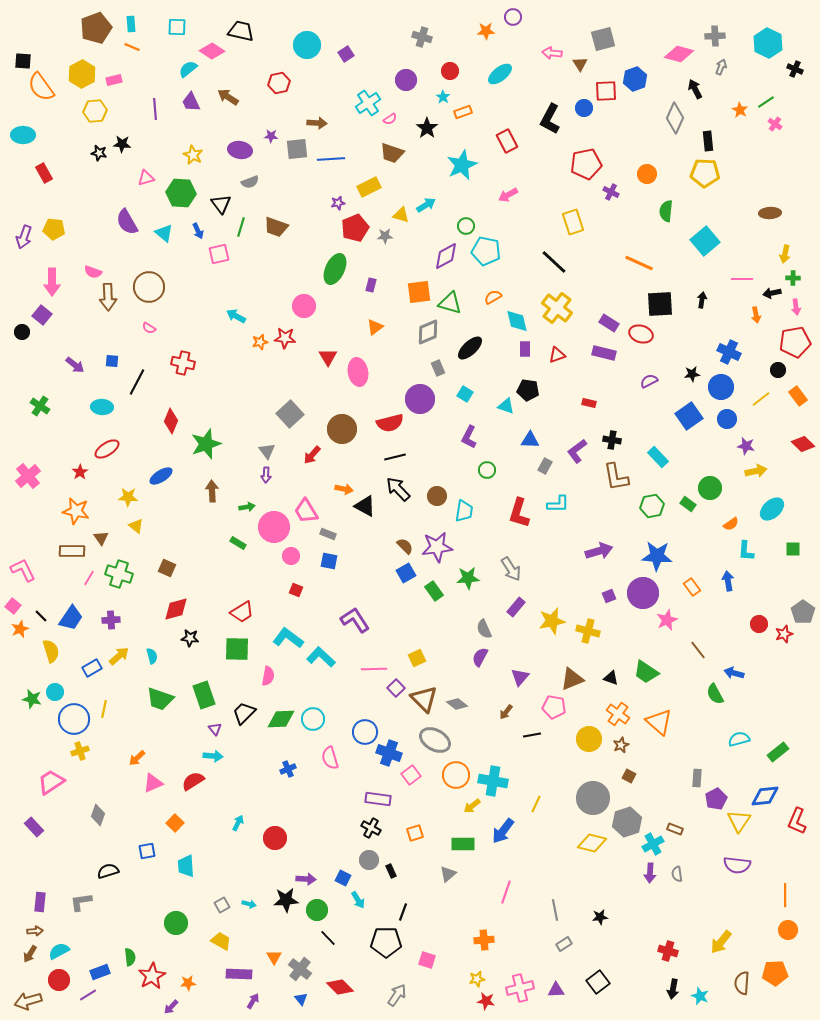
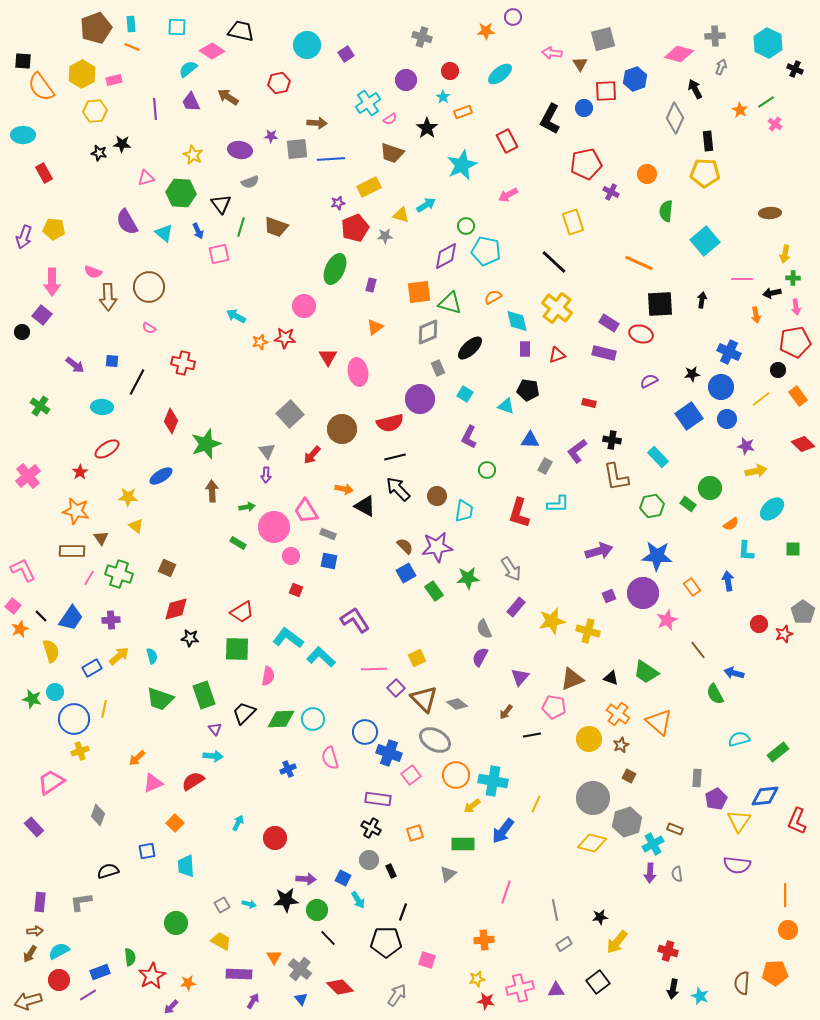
yellow arrow at (721, 942): moved 104 px left
